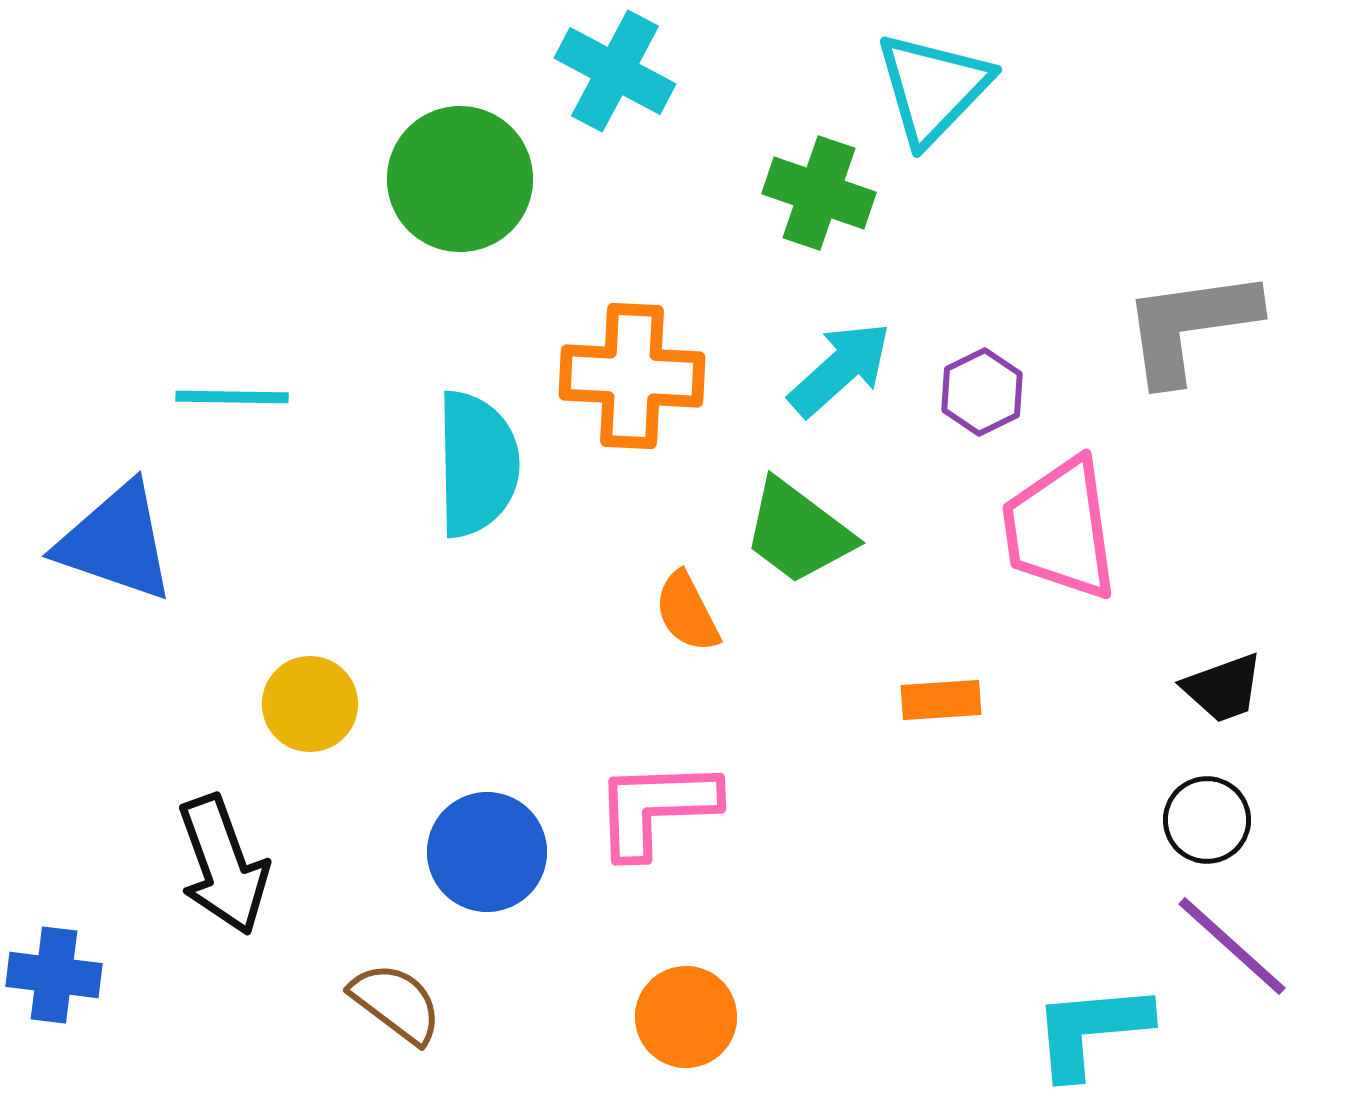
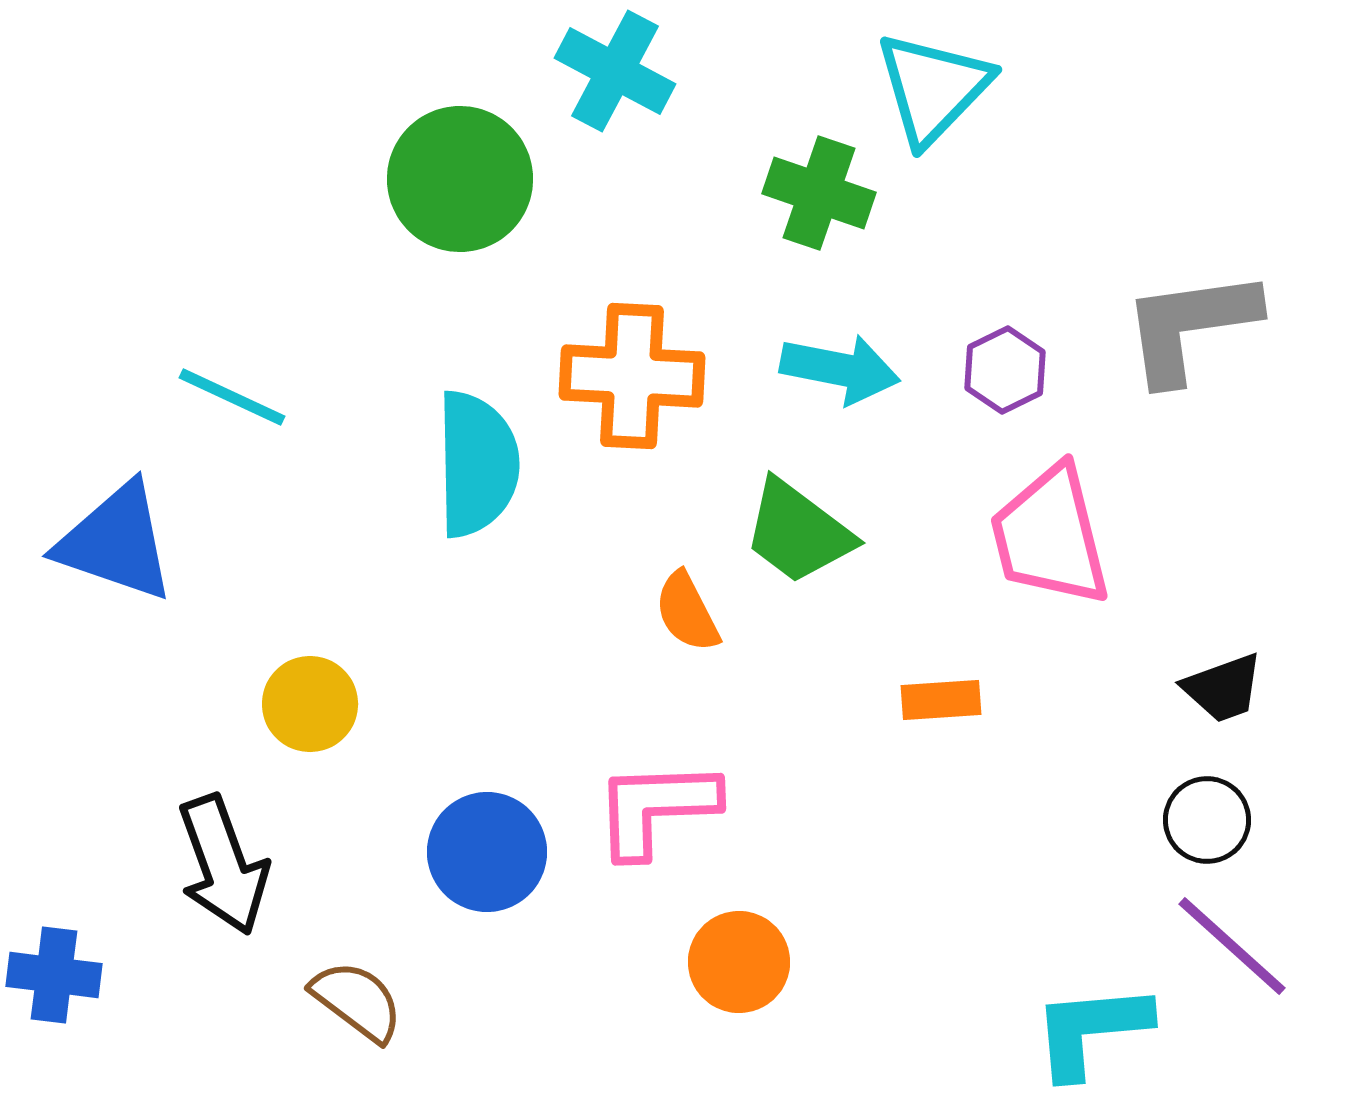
cyan arrow: rotated 53 degrees clockwise
purple hexagon: moved 23 px right, 22 px up
cyan line: rotated 24 degrees clockwise
pink trapezoid: moved 10 px left, 7 px down; rotated 6 degrees counterclockwise
brown semicircle: moved 39 px left, 2 px up
orange circle: moved 53 px right, 55 px up
